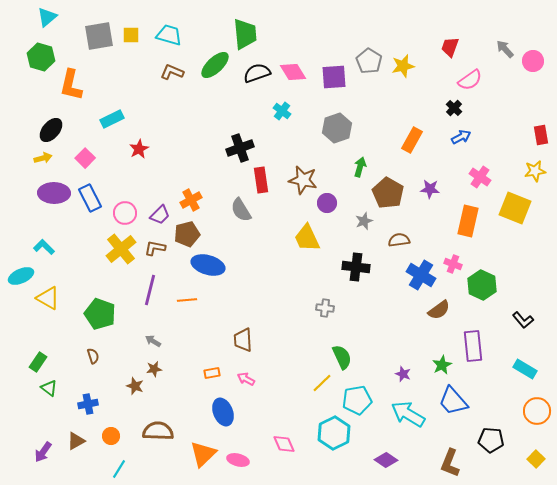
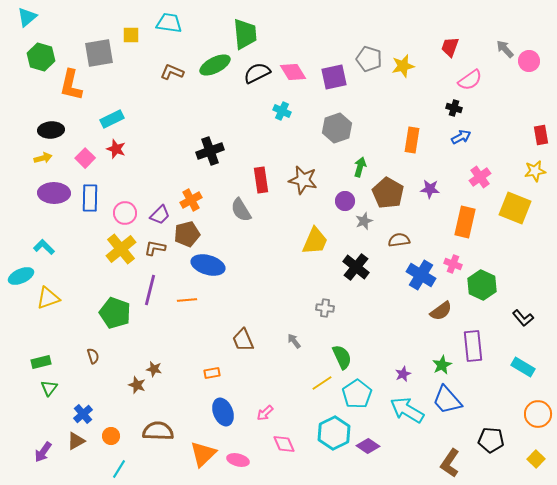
cyan triangle at (47, 17): moved 20 px left
cyan trapezoid at (169, 35): moved 12 px up; rotated 8 degrees counterclockwise
gray square at (99, 36): moved 17 px down
gray pentagon at (369, 61): moved 2 px up; rotated 15 degrees counterclockwise
pink circle at (533, 61): moved 4 px left
green ellipse at (215, 65): rotated 16 degrees clockwise
black semicircle at (257, 73): rotated 8 degrees counterclockwise
purple square at (334, 77): rotated 8 degrees counterclockwise
black cross at (454, 108): rotated 28 degrees counterclockwise
cyan cross at (282, 111): rotated 12 degrees counterclockwise
black ellipse at (51, 130): rotated 45 degrees clockwise
orange rectangle at (412, 140): rotated 20 degrees counterclockwise
black cross at (240, 148): moved 30 px left, 3 px down
red star at (139, 149): moved 23 px left; rotated 24 degrees counterclockwise
pink cross at (480, 177): rotated 20 degrees clockwise
blue rectangle at (90, 198): rotated 28 degrees clockwise
purple circle at (327, 203): moved 18 px right, 2 px up
orange rectangle at (468, 221): moved 3 px left, 1 px down
yellow trapezoid at (307, 238): moved 8 px right, 3 px down; rotated 132 degrees counterclockwise
black cross at (356, 267): rotated 32 degrees clockwise
yellow triangle at (48, 298): rotated 50 degrees counterclockwise
brown semicircle at (439, 310): moved 2 px right, 1 px down
green pentagon at (100, 314): moved 15 px right, 1 px up
black L-shape at (523, 320): moved 2 px up
brown trapezoid at (243, 340): rotated 20 degrees counterclockwise
gray arrow at (153, 341): moved 141 px right; rotated 21 degrees clockwise
green rectangle at (38, 362): moved 3 px right; rotated 42 degrees clockwise
brown star at (154, 369): rotated 21 degrees clockwise
cyan rectangle at (525, 369): moved 2 px left, 2 px up
purple star at (403, 374): rotated 28 degrees clockwise
pink arrow at (246, 379): moved 19 px right, 34 px down; rotated 72 degrees counterclockwise
yellow line at (322, 383): rotated 10 degrees clockwise
brown star at (135, 386): moved 2 px right, 1 px up
green triangle at (49, 388): rotated 30 degrees clockwise
cyan pentagon at (357, 400): moved 6 px up; rotated 24 degrees counterclockwise
blue trapezoid at (453, 401): moved 6 px left, 1 px up
blue cross at (88, 404): moved 5 px left, 10 px down; rotated 30 degrees counterclockwise
orange circle at (537, 411): moved 1 px right, 3 px down
cyan arrow at (408, 414): moved 1 px left, 4 px up
purple diamond at (386, 460): moved 18 px left, 14 px up
brown L-shape at (450, 463): rotated 12 degrees clockwise
